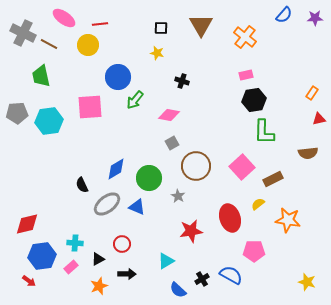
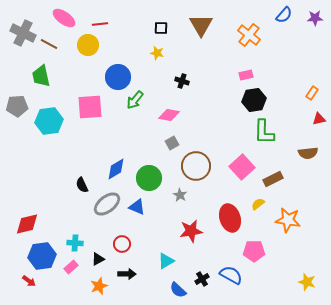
orange cross at (245, 37): moved 4 px right, 2 px up
gray pentagon at (17, 113): moved 7 px up
gray star at (178, 196): moved 2 px right, 1 px up
